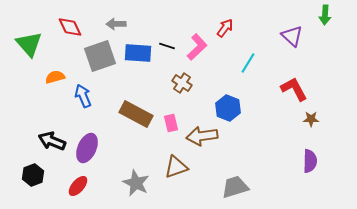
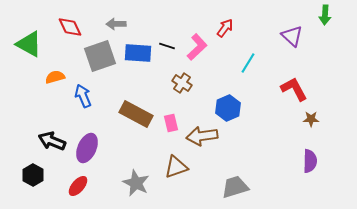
green triangle: rotated 20 degrees counterclockwise
blue hexagon: rotated 15 degrees clockwise
black hexagon: rotated 10 degrees counterclockwise
